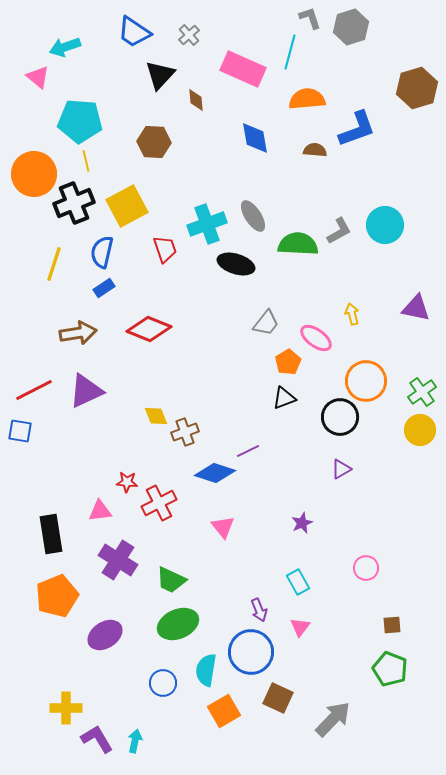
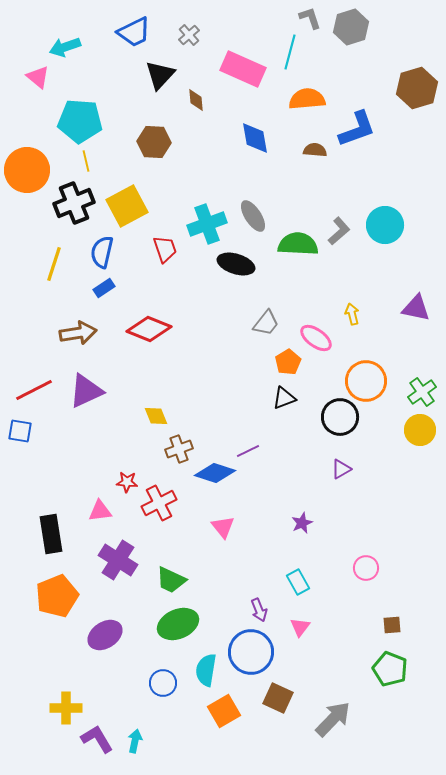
blue trapezoid at (134, 32): rotated 60 degrees counterclockwise
orange circle at (34, 174): moved 7 px left, 4 px up
gray L-shape at (339, 231): rotated 12 degrees counterclockwise
brown cross at (185, 432): moved 6 px left, 17 px down
